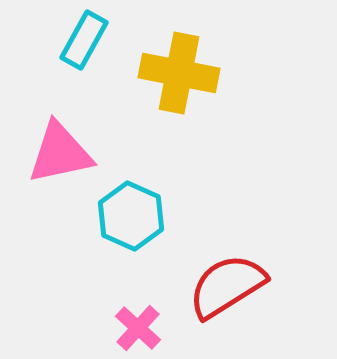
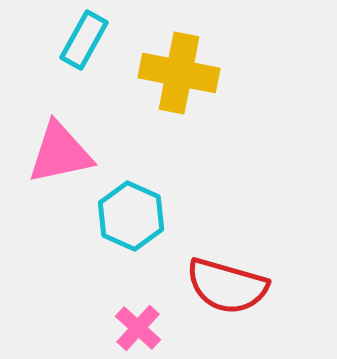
red semicircle: rotated 132 degrees counterclockwise
